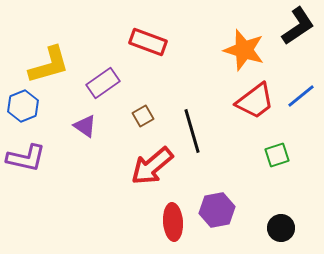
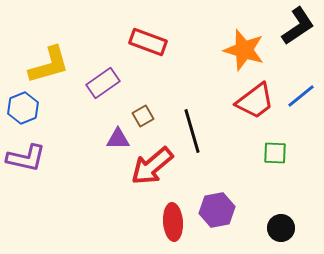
blue hexagon: moved 2 px down
purple triangle: moved 33 px right, 13 px down; rotated 35 degrees counterclockwise
green square: moved 2 px left, 2 px up; rotated 20 degrees clockwise
